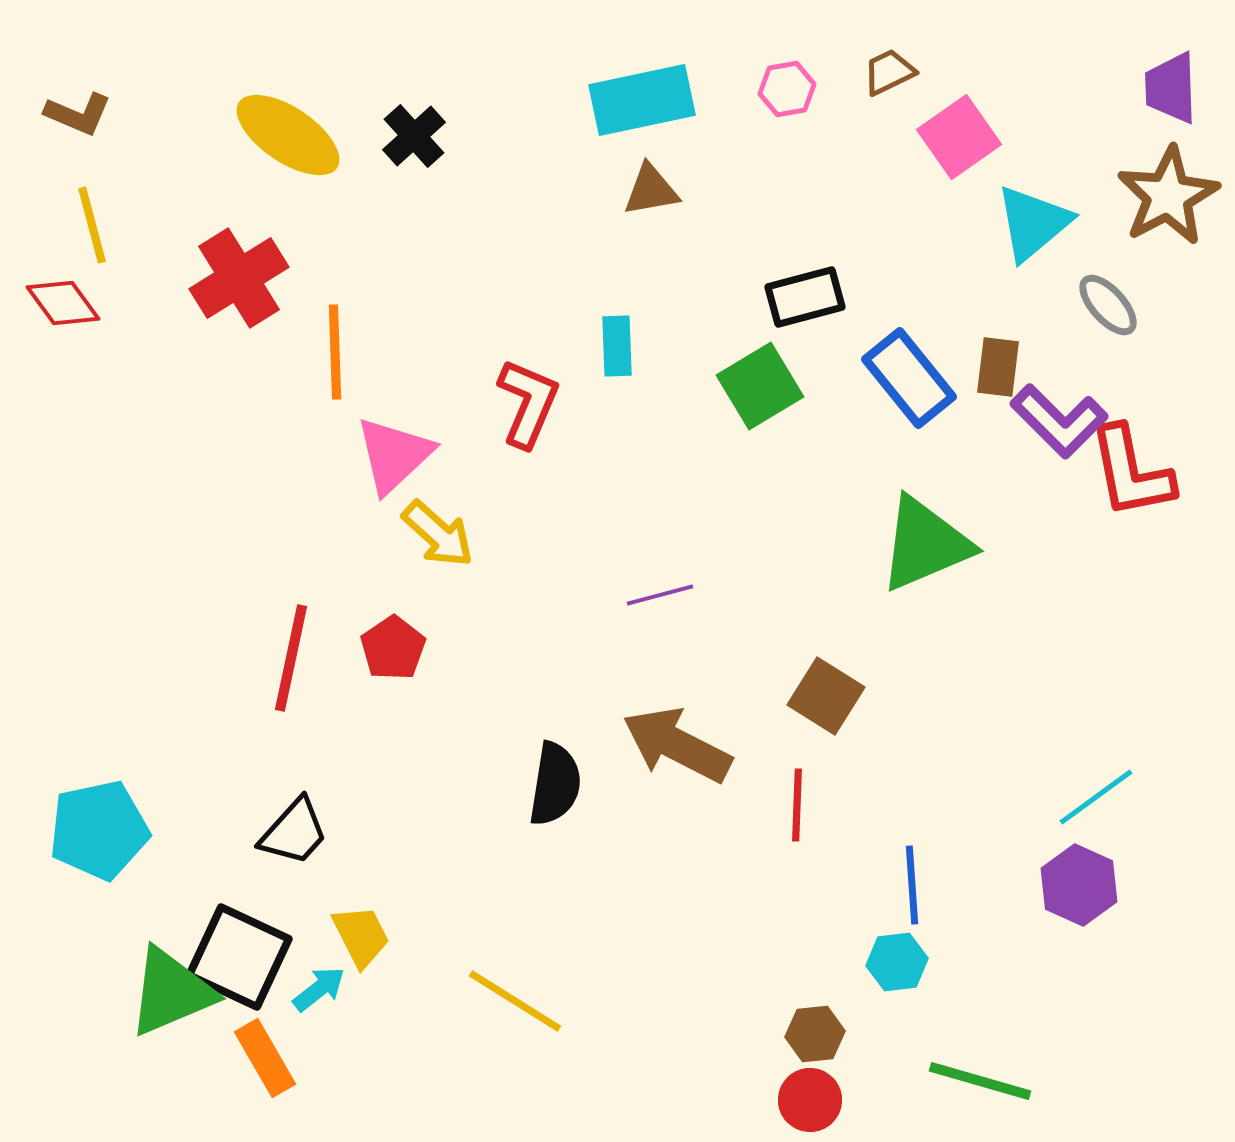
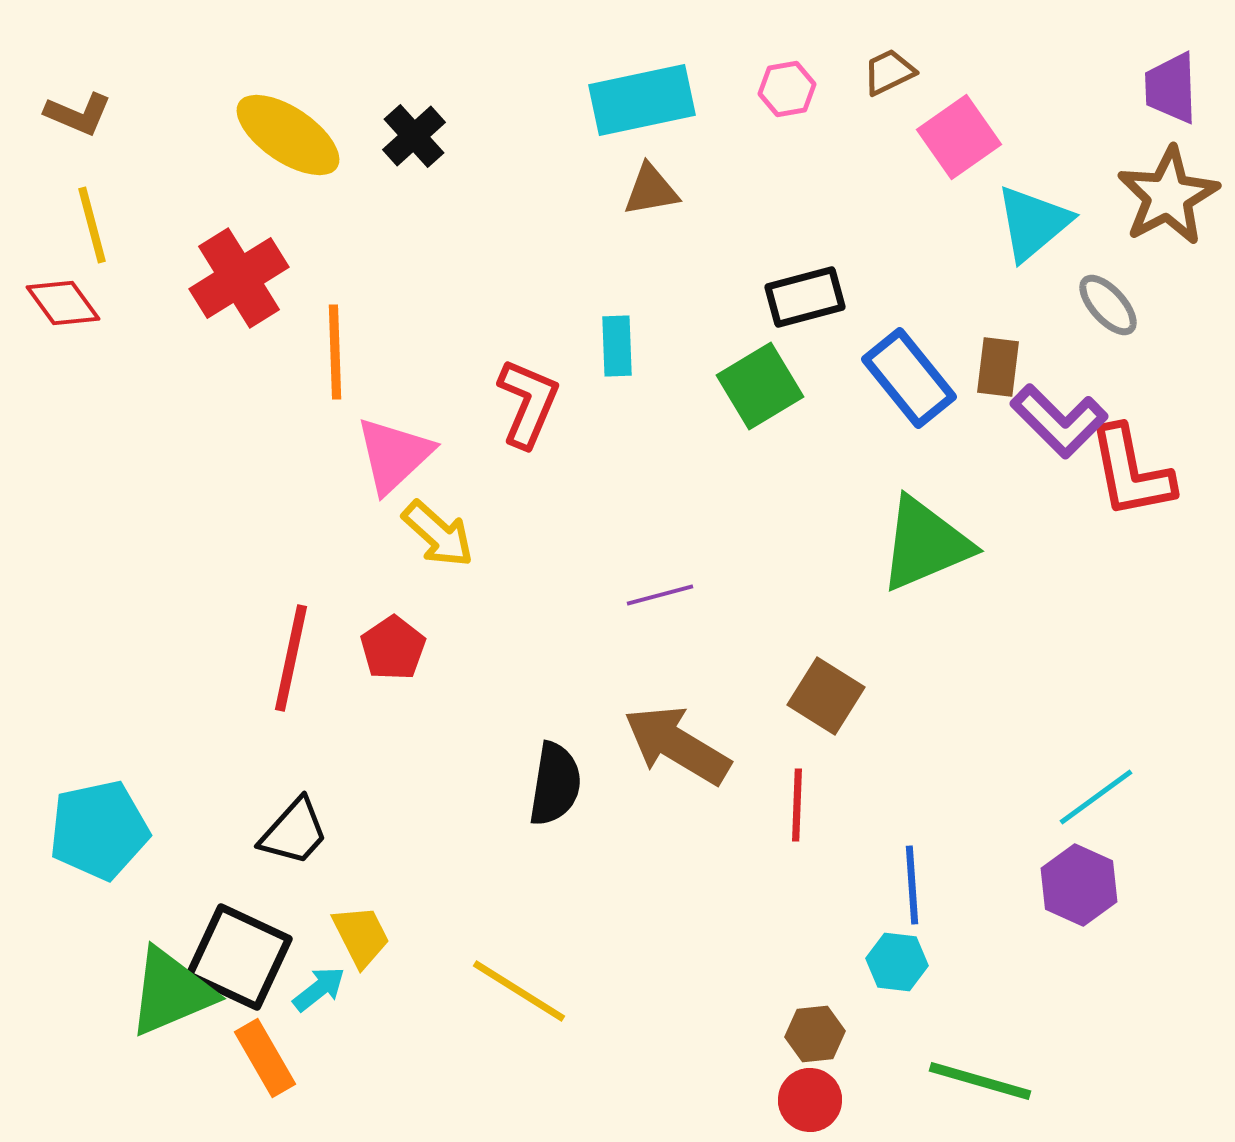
brown arrow at (677, 745): rotated 4 degrees clockwise
cyan hexagon at (897, 962): rotated 14 degrees clockwise
yellow line at (515, 1001): moved 4 px right, 10 px up
